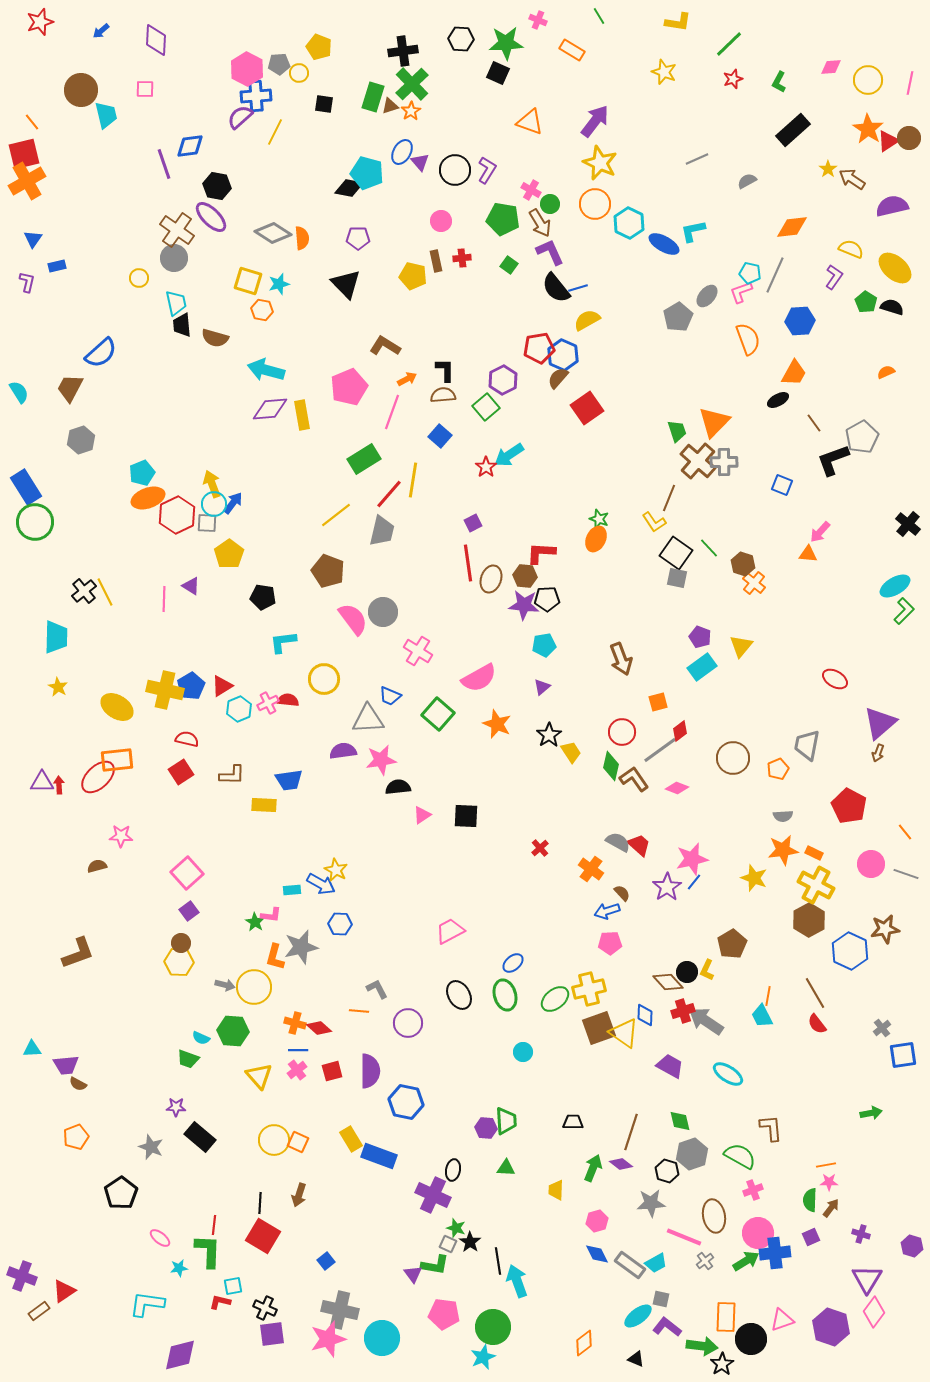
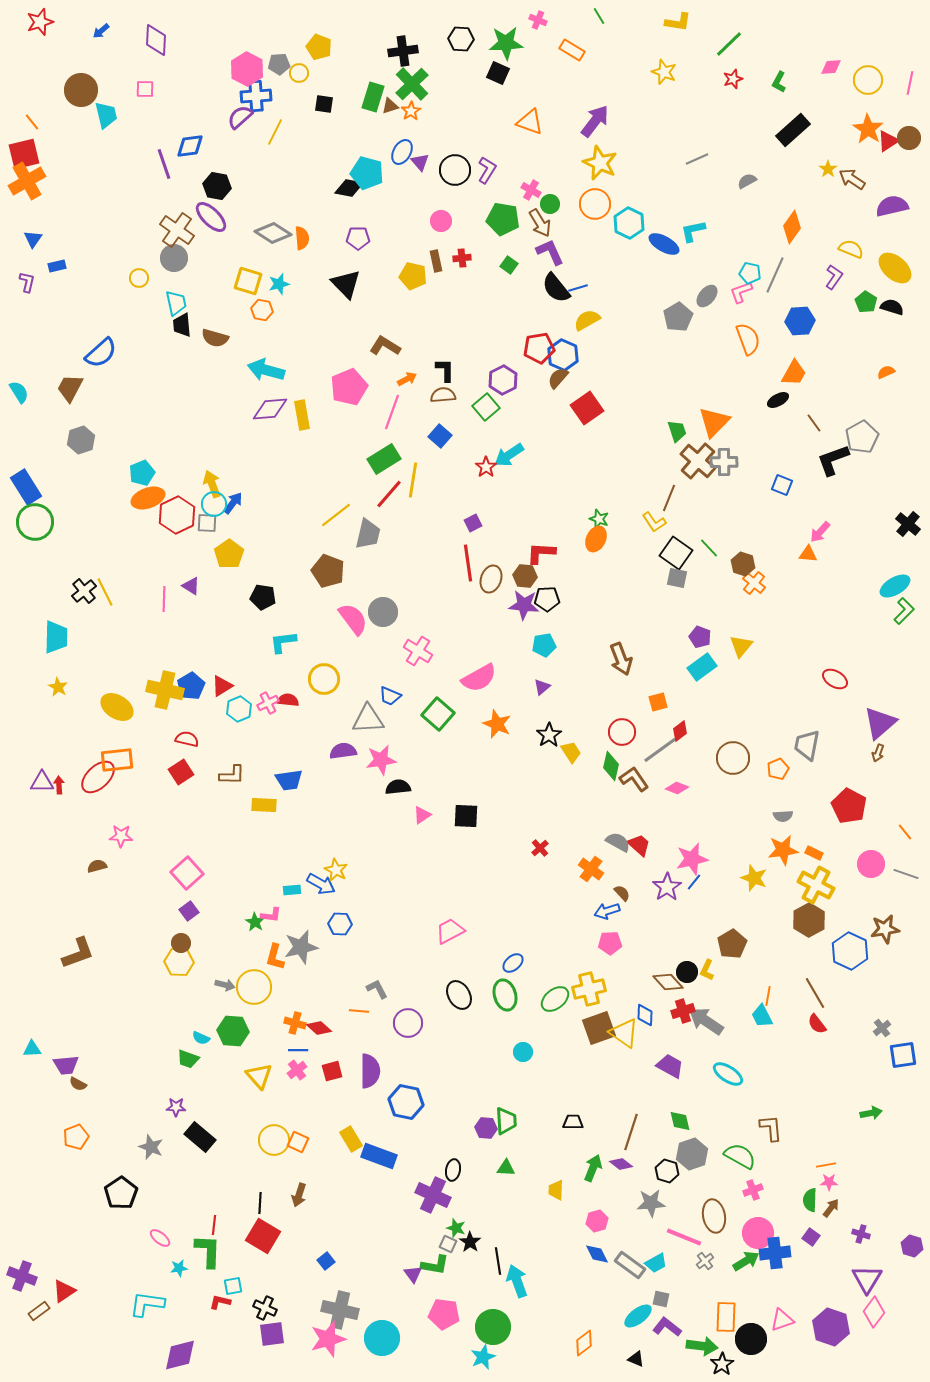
orange diamond at (792, 227): rotated 48 degrees counterclockwise
green rectangle at (364, 459): moved 20 px right
gray trapezoid at (382, 531): moved 14 px left, 3 px down
purple square at (811, 1237): rotated 30 degrees counterclockwise
